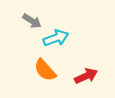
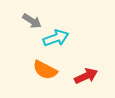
orange semicircle: rotated 20 degrees counterclockwise
